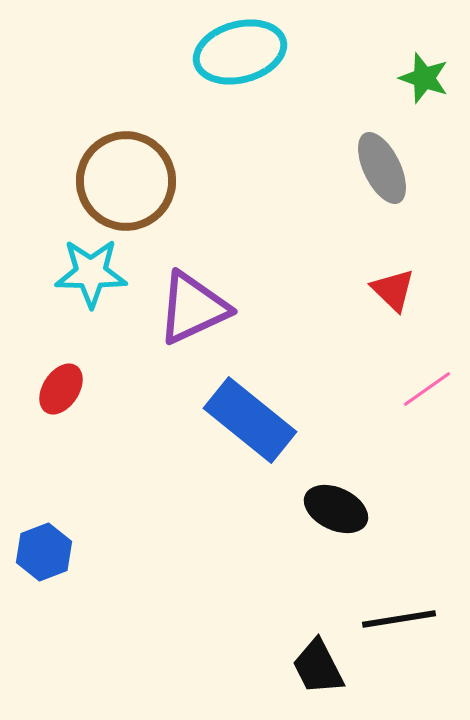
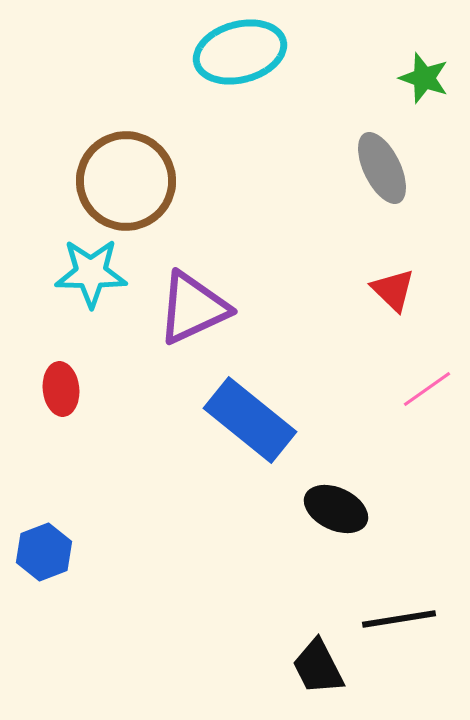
red ellipse: rotated 39 degrees counterclockwise
